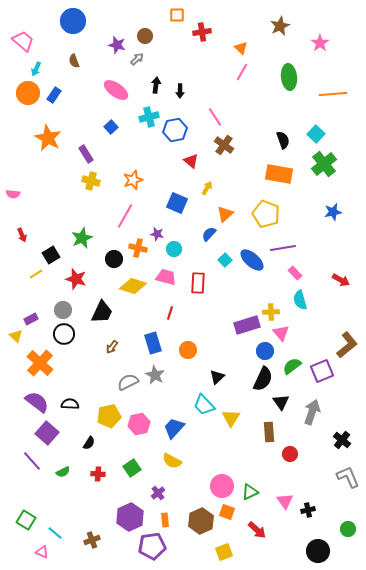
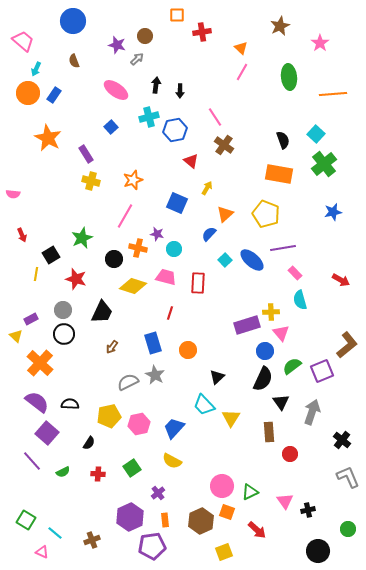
yellow line at (36, 274): rotated 48 degrees counterclockwise
